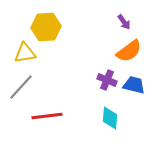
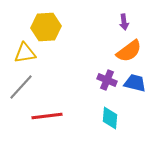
purple arrow: rotated 28 degrees clockwise
blue trapezoid: moved 1 px right, 2 px up
